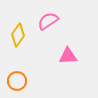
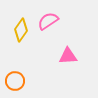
yellow diamond: moved 3 px right, 5 px up
orange circle: moved 2 px left
